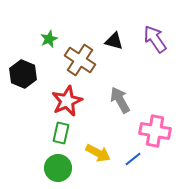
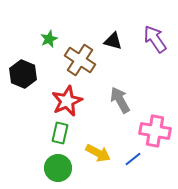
black triangle: moved 1 px left
green rectangle: moved 1 px left
